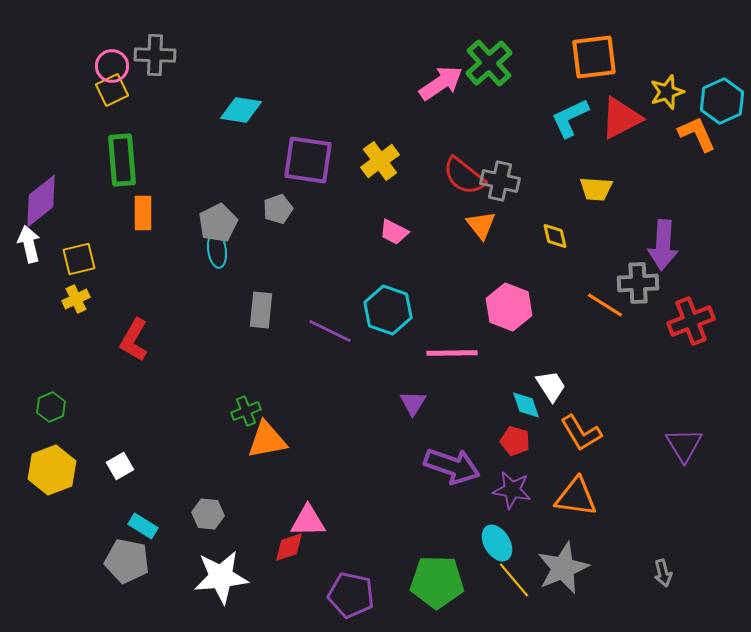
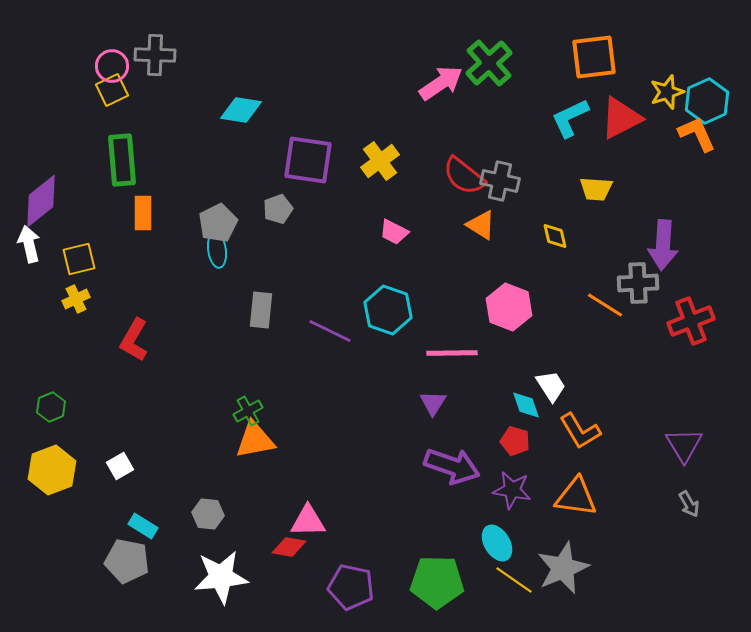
cyan hexagon at (722, 101): moved 15 px left
orange triangle at (481, 225): rotated 20 degrees counterclockwise
purple triangle at (413, 403): moved 20 px right
green cross at (246, 411): moved 2 px right; rotated 8 degrees counterclockwise
orange L-shape at (581, 433): moved 1 px left, 2 px up
orange triangle at (267, 440): moved 12 px left
red diamond at (289, 547): rotated 28 degrees clockwise
gray arrow at (663, 573): moved 26 px right, 69 px up; rotated 16 degrees counterclockwise
yellow line at (514, 580): rotated 15 degrees counterclockwise
purple pentagon at (351, 595): moved 8 px up
